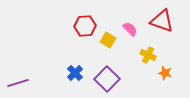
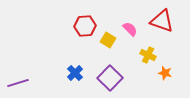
purple square: moved 3 px right, 1 px up
